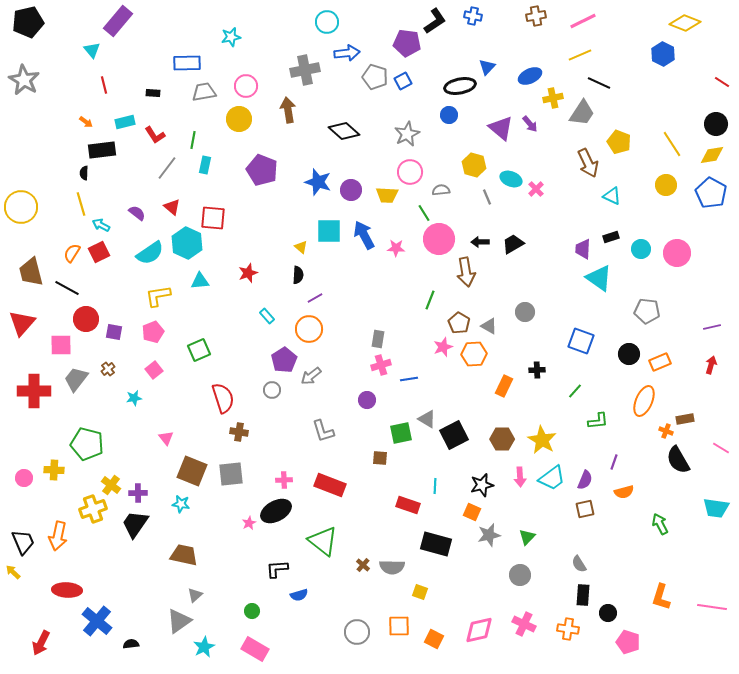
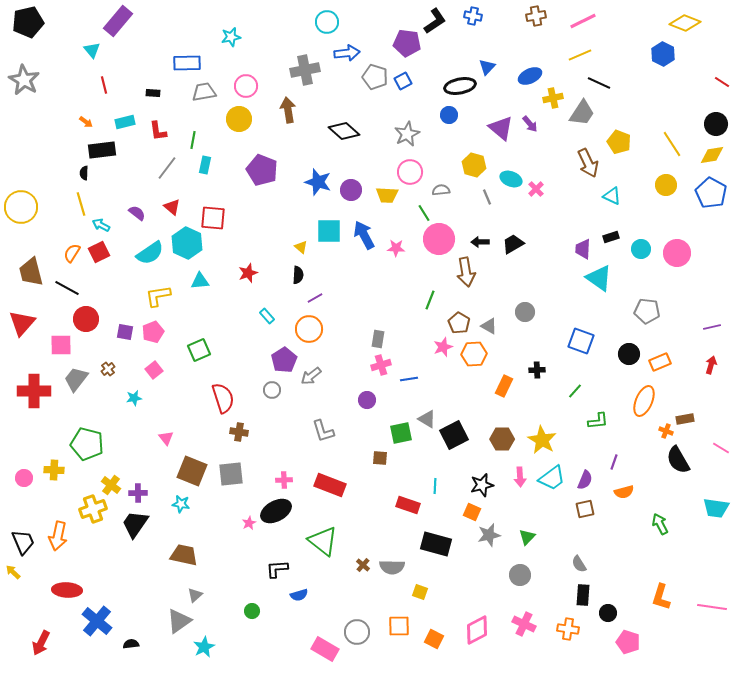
red L-shape at (155, 135): moved 3 px right, 4 px up; rotated 25 degrees clockwise
purple square at (114, 332): moved 11 px right
pink diamond at (479, 630): moved 2 px left; rotated 16 degrees counterclockwise
pink rectangle at (255, 649): moved 70 px right
